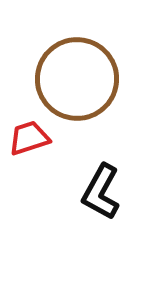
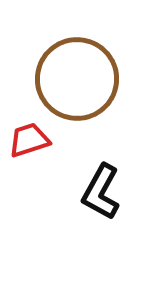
red trapezoid: moved 2 px down
